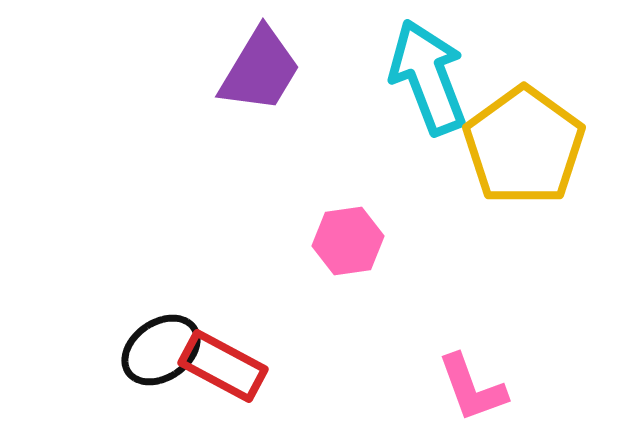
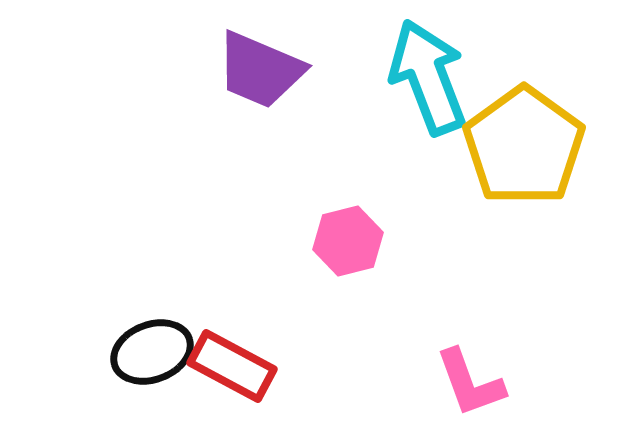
purple trapezoid: rotated 82 degrees clockwise
pink hexagon: rotated 6 degrees counterclockwise
black ellipse: moved 9 px left, 2 px down; rotated 14 degrees clockwise
red rectangle: moved 9 px right
pink L-shape: moved 2 px left, 5 px up
